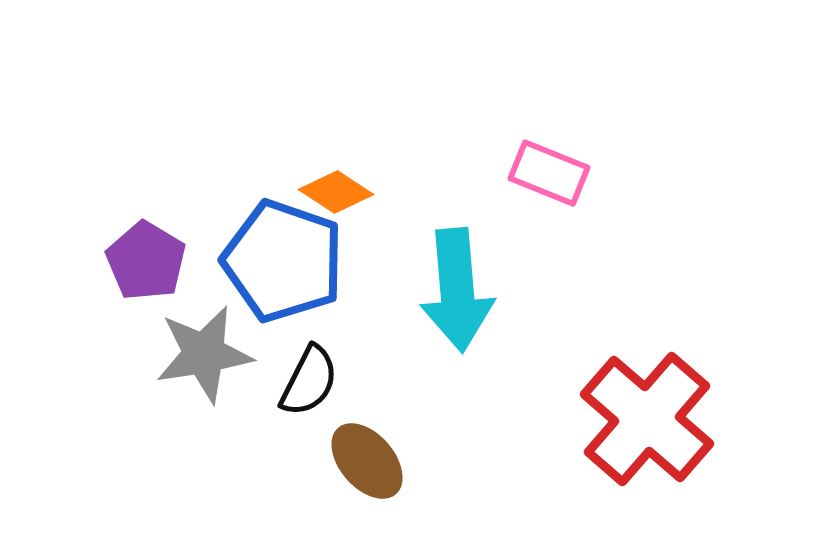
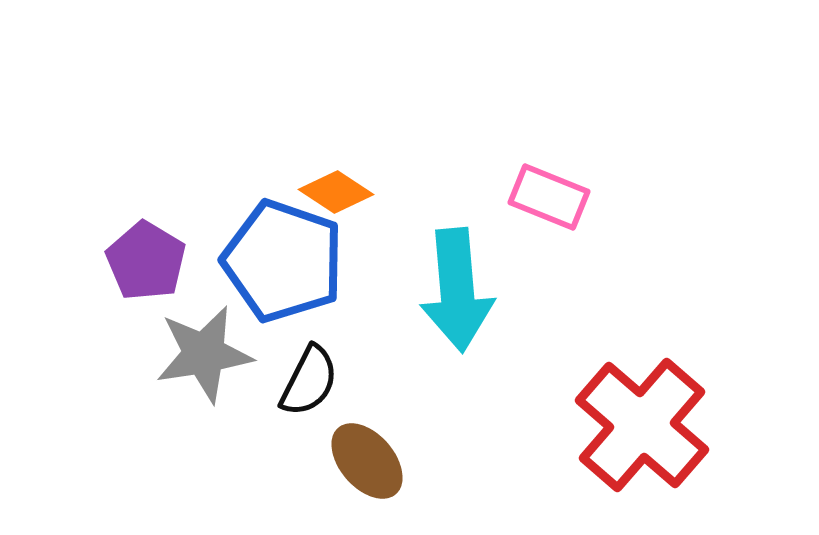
pink rectangle: moved 24 px down
red cross: moved 5 px left, 6 px down
